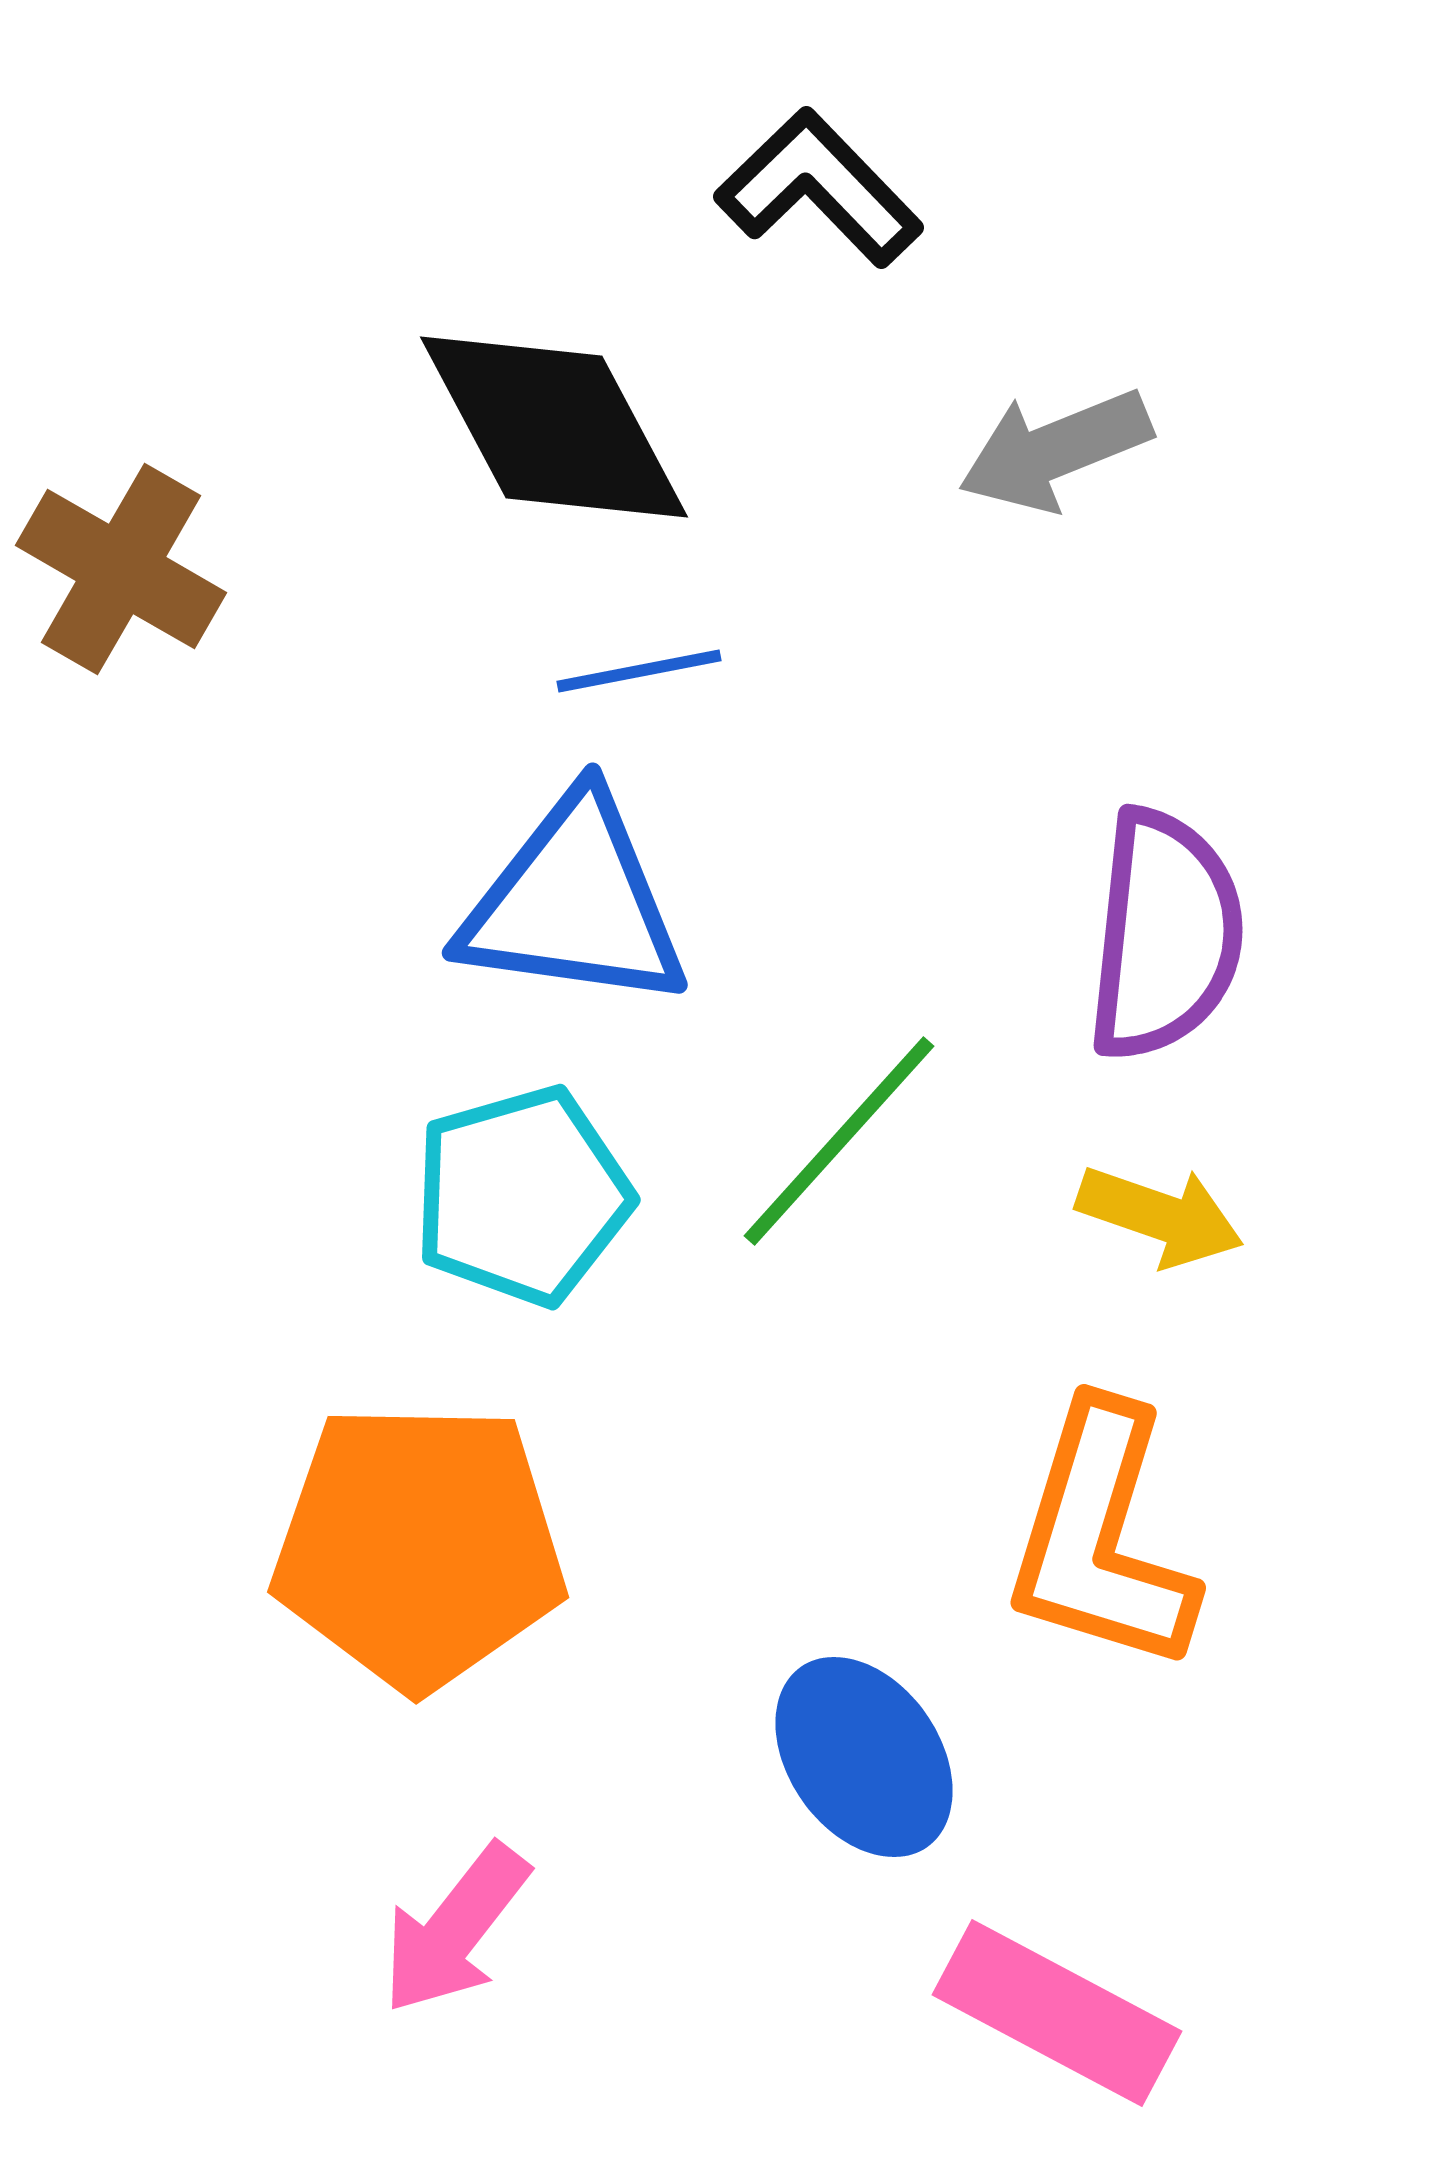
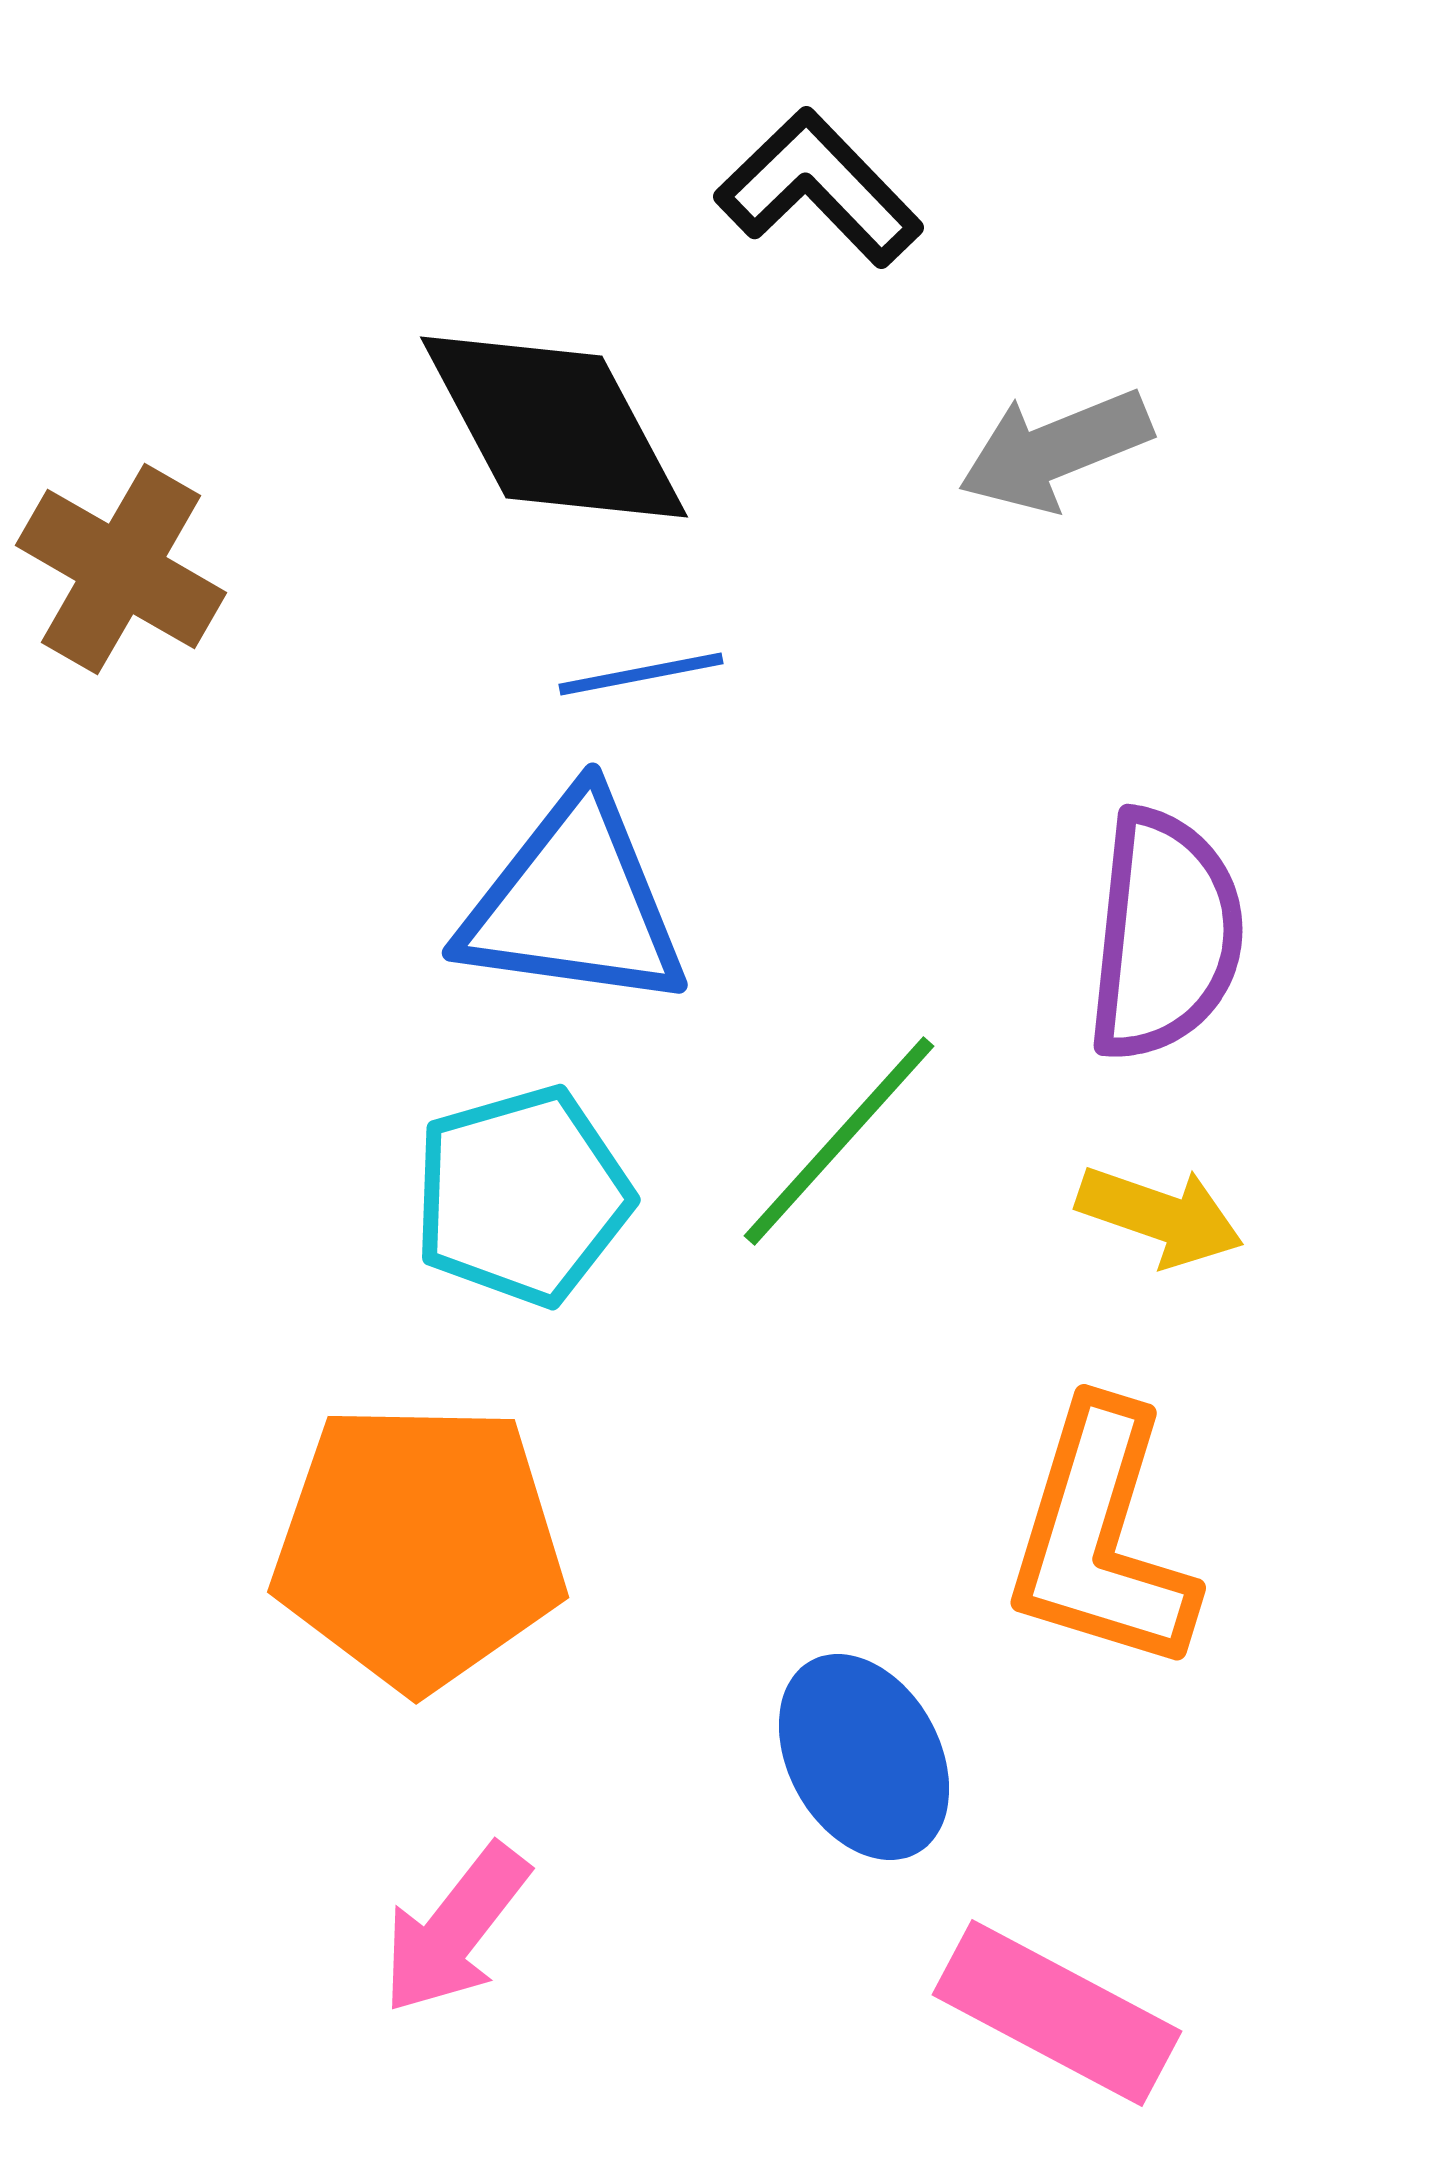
blue line: moved 2 px right, 3 px down
blue ellipse: rotated 6 degrees clockwise
